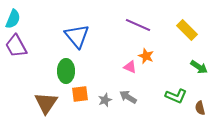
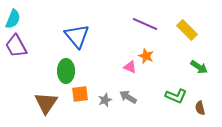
purple line: moved 7 px right, 1 px up
